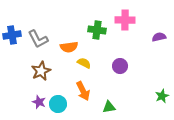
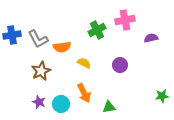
pink cross: rotated 12 degrees counterclockwise
green cross: rotated 36 degrees counterclockwise
purple semicircle: moved 8 px left, 1 px down
orange semicircle: moved 7 px left
purple circle: moved 1 px up
orange arrow: moved 1 px right, 2 px down
green star: rotated 16 degrees clockwise
cyan circle: moved 3 px right
